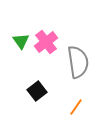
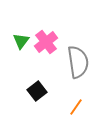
green triangle: rotated 12 degrees clockwise
